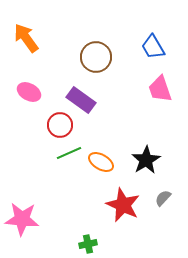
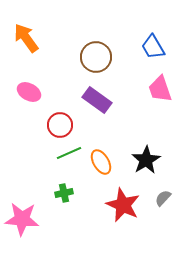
purple rectangle: moved 16 px right
orange ellipse: rotated 30 degrees clockwise
green cross: moved 24 px left, 51 px up
